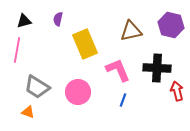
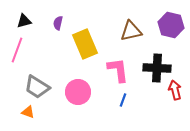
purple semicircle: moved 4 px down
pink line: rotated 10 degrees clockwise
pink L-shape: rotated 16 degrees clockwise
red arrow: moved 2 px left, 1 px up
